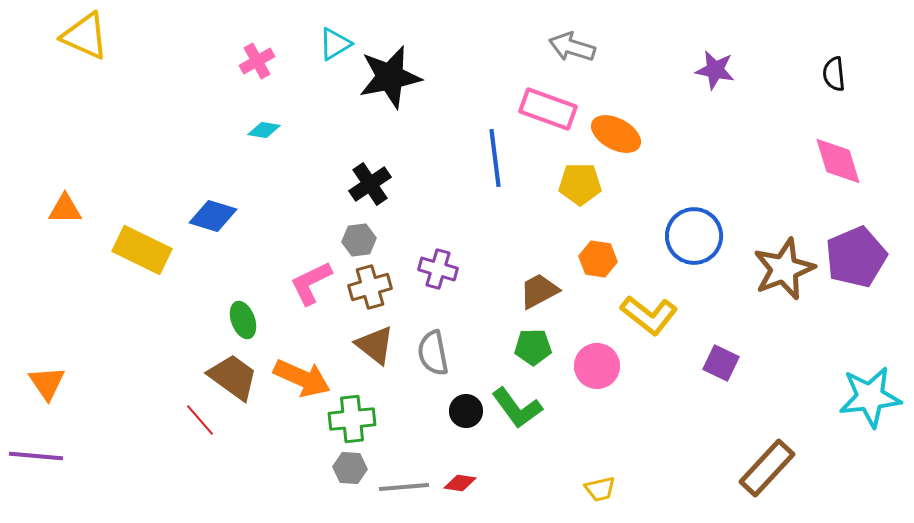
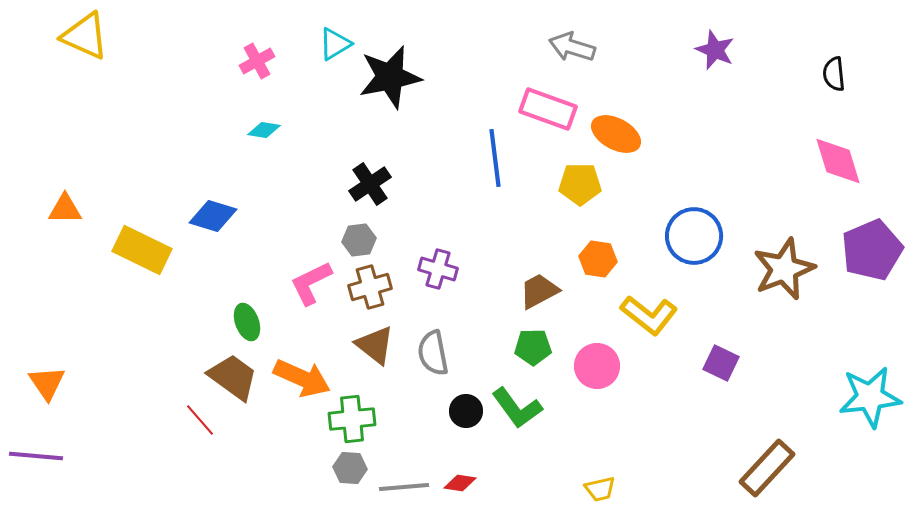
purple star at (715, 70): moved 20 px up; rotated 12 degrees clockwise
purple pentagon at (856, 257): moved 16 px right, 7 px up
green ellipse at (243, 320): moved 4 px right, 2 px down
